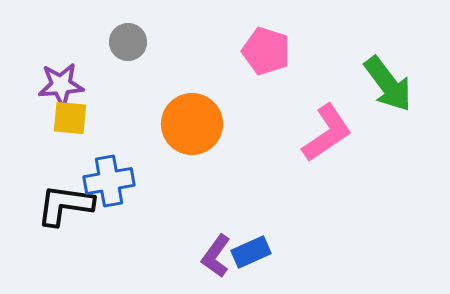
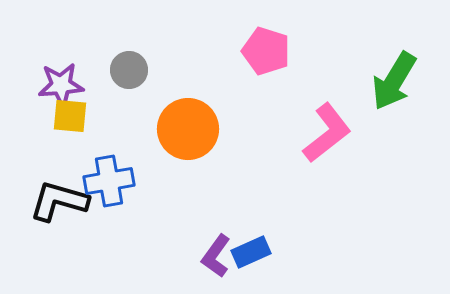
gray circle: moved 1 px right, 28 px down
green arrow: moved 6 px right, 3 px up; rotated 68 degrees clockwise
yellow square: moved 2 px up
orange circle: moved 4 px left, 5 px down
pink L-shape: rotated 4 degrees counterclockwise
black L-shape: moved 6 px left, 4 px up; rotated 8 degrees clockwise
